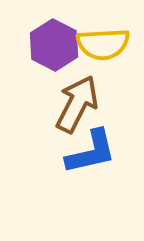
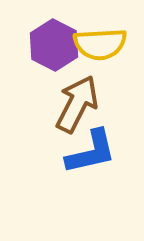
yellow semicircle: moved 3 px left
